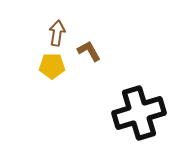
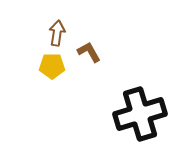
brown L-shape: moved 1 px down
black cross: moved 1 px right, 1 px down
